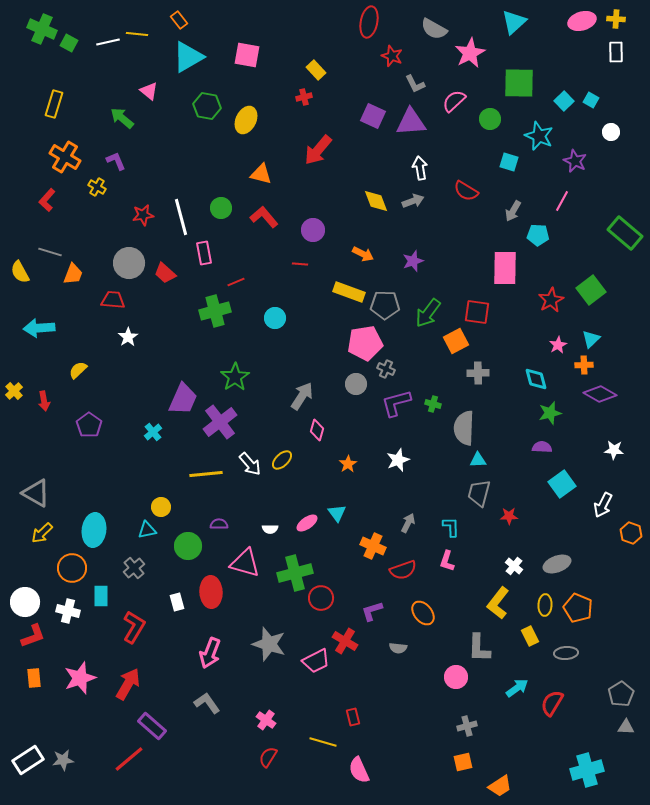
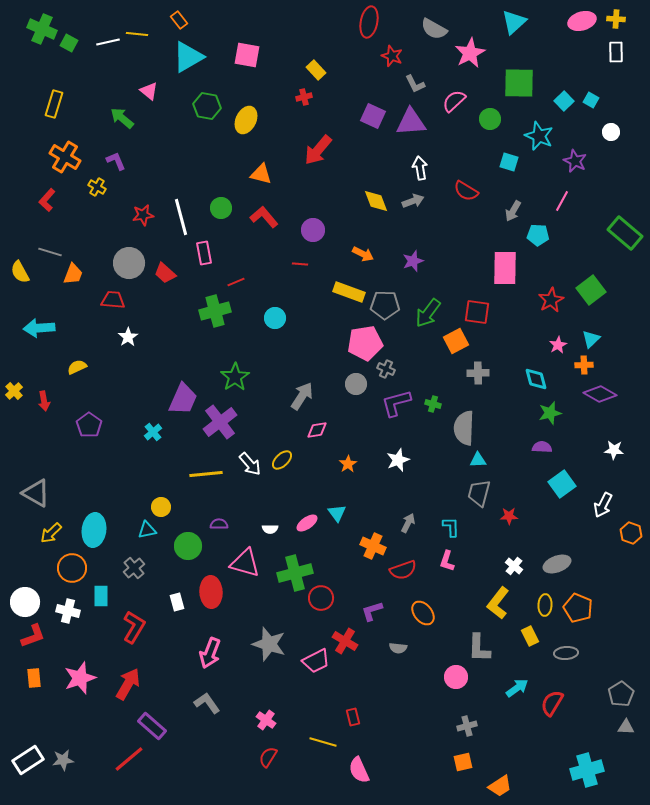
yellow semicircle at (78, 370): moved 1 px left, 3 px up; rotated 18 degrees clockwise
pink diamond at (317, 430): rotated 65 degrees clockwise
yellow arrow at (42, 533): moved 9 px right
